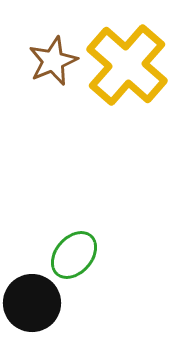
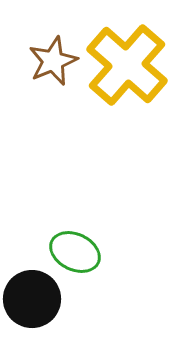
green ellipse: moved 1 px right, 3 px up; rotated 75 degrees clockwise
black circle: moved 4 px up
